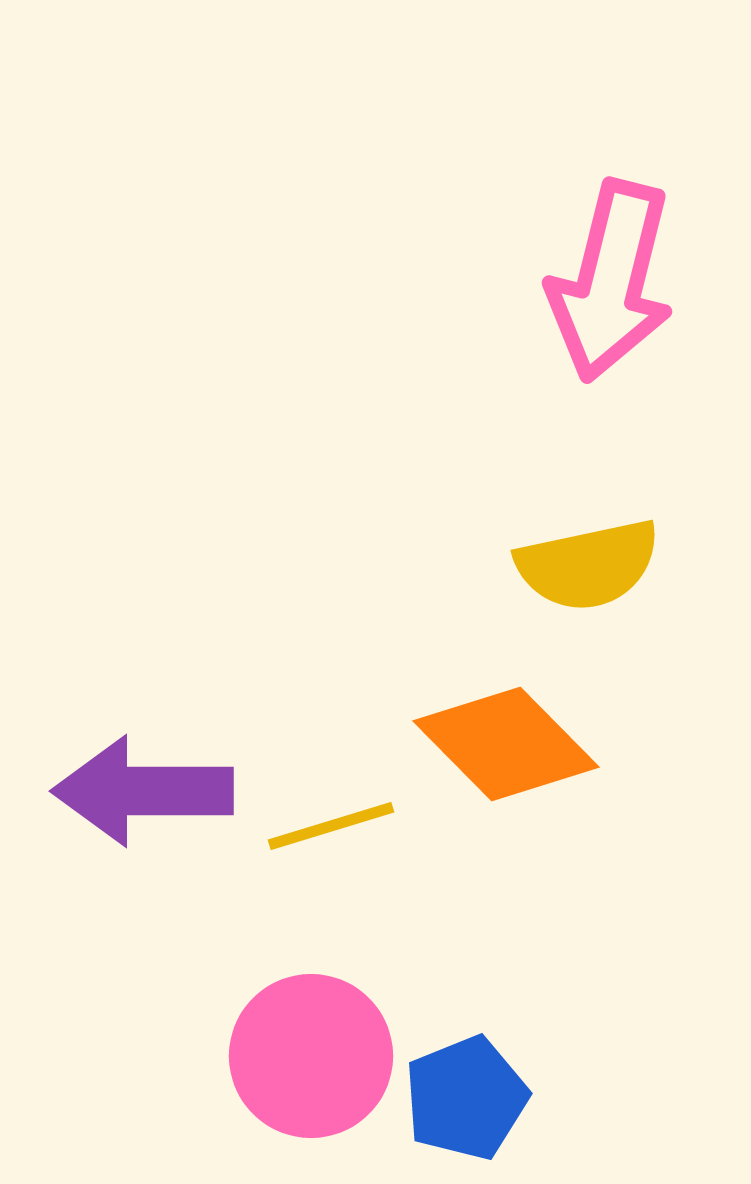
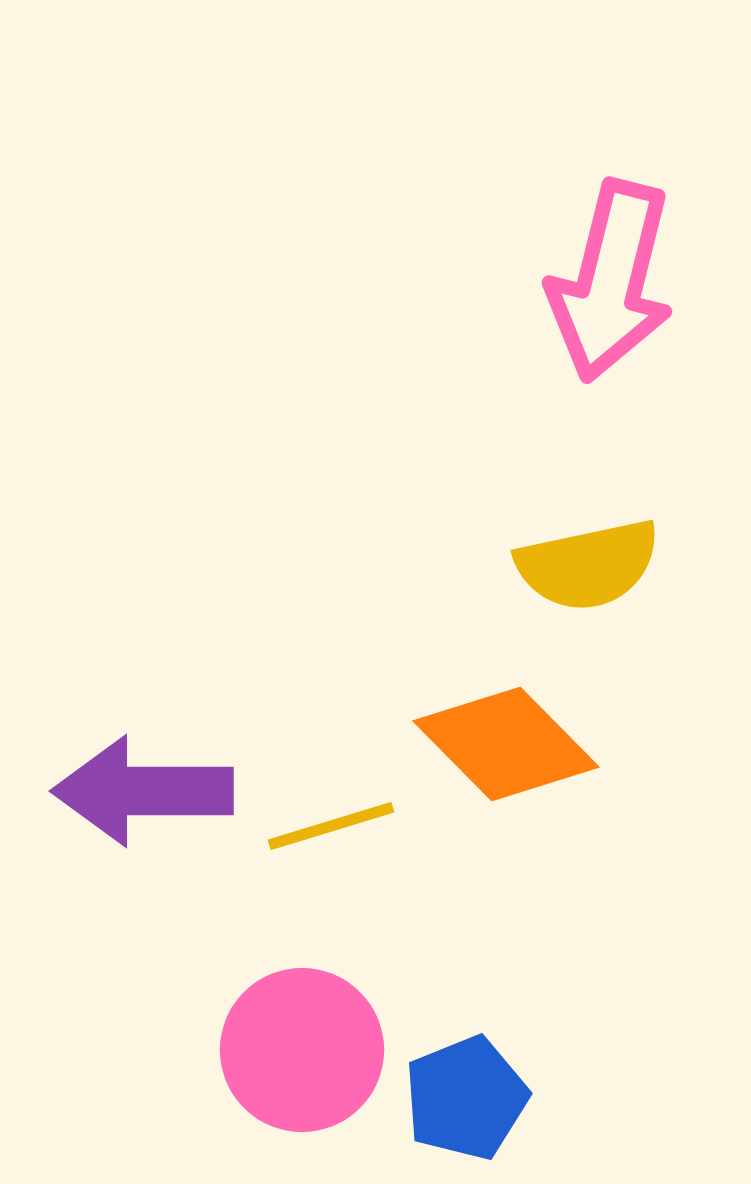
pink circle: moved 9 px left, 6 px up
